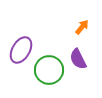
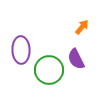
purple ellipse: rotated 32 degrees counterclockwise
purple semicircle: moved 2 px left
